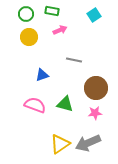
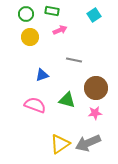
yellow circle: moved 1 px right
green triangle: moved 2 px right, 4 px up
